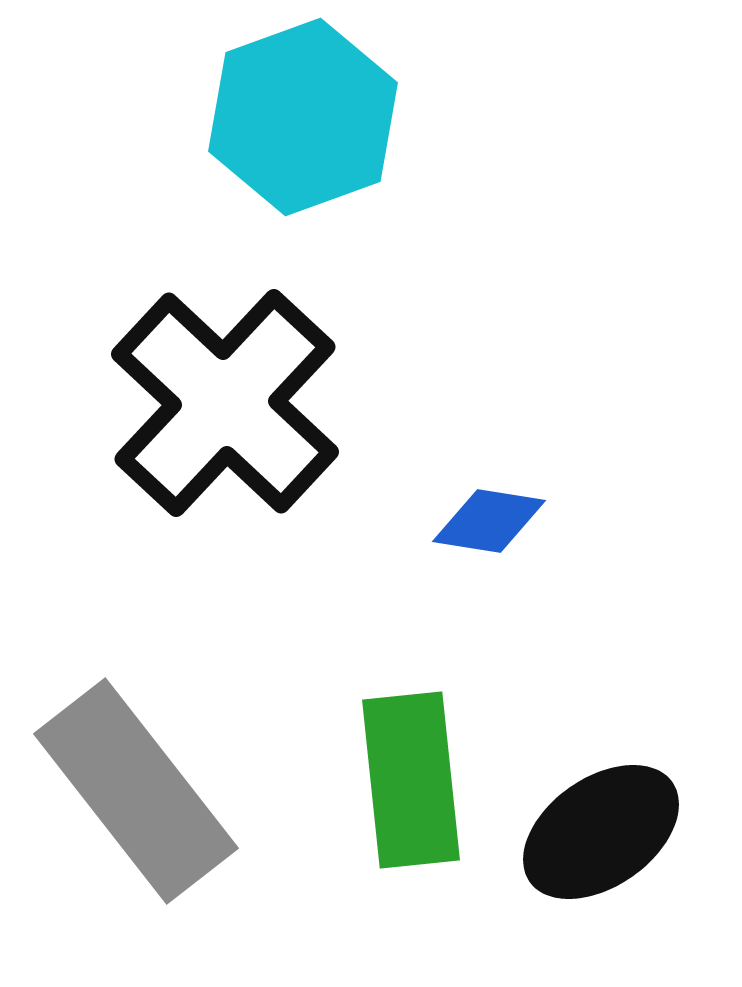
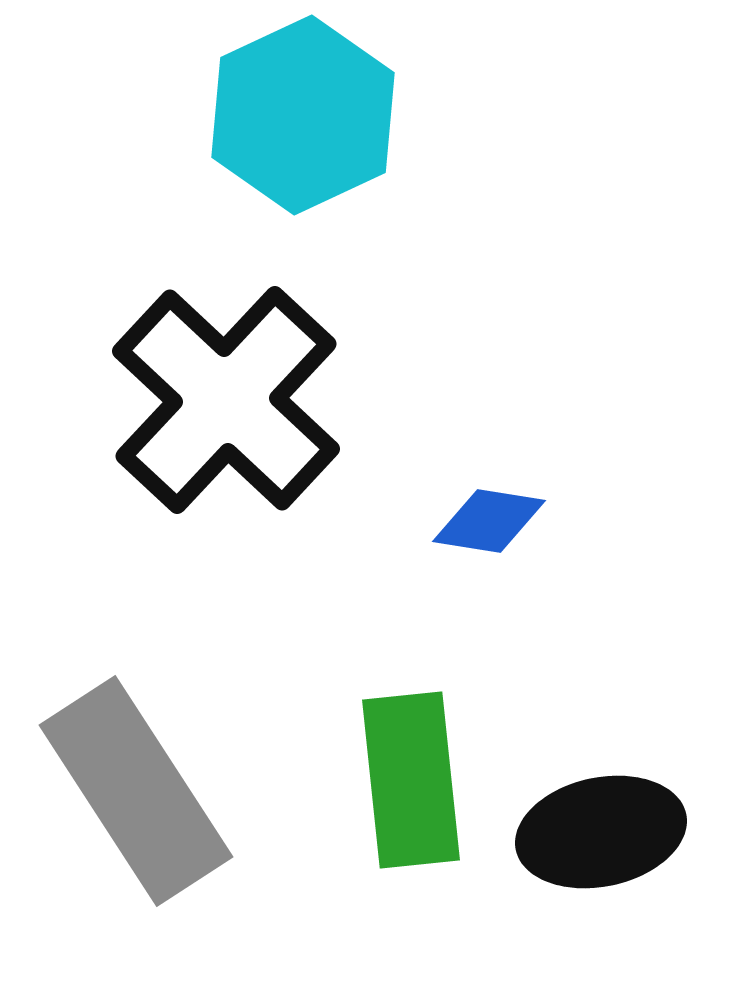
cyan hexagon: moved 2 px up; rotated 5 degrees counterclockwise
black cross: moved 1 px right, 3 px up
gray rectangle: rotated 5 degrees clockwise
black ellipse: rotated 23 degrees clockwise
